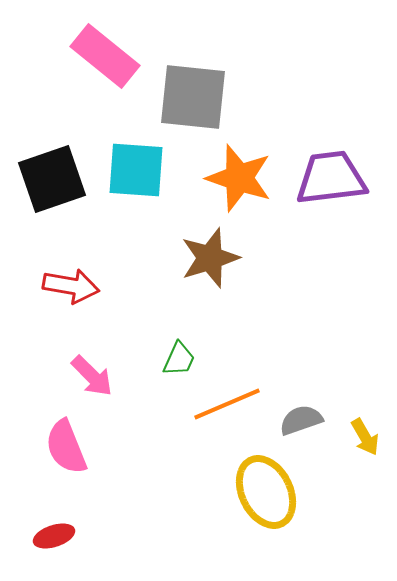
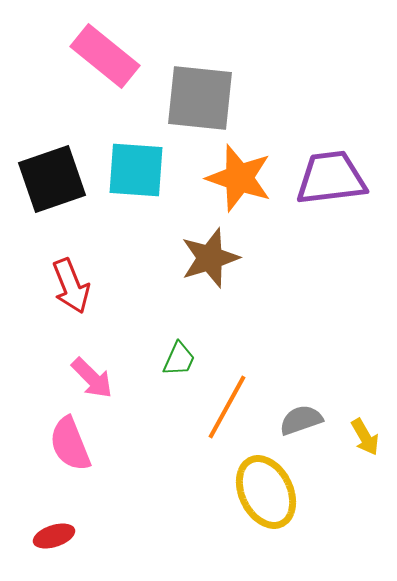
gray square: moved 7 px right, 1 px down
red arrow: rotated 58 degrees clockwise
pink arrow: moved 2 px down
orange line: moved 3 px down; rotated 38 degrees counterclockwise
pink semicircle: moved 4 px right, 3 px up
